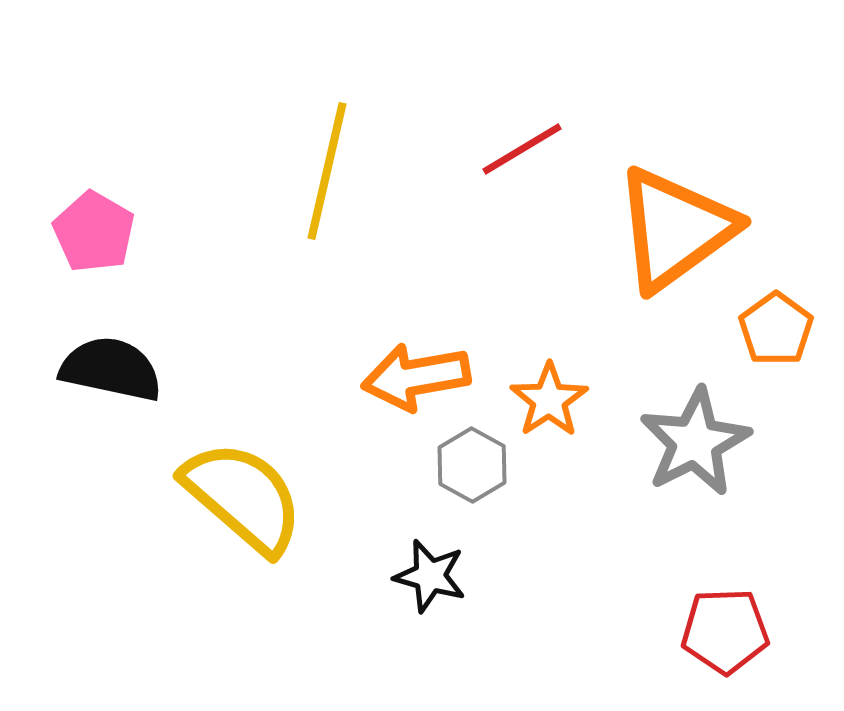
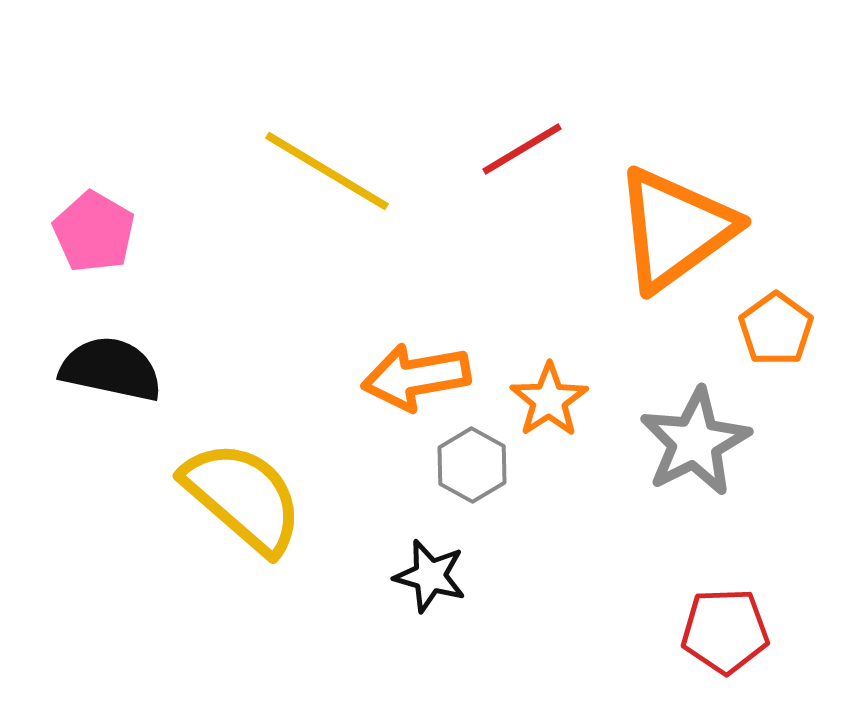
yellow line: rotated 72 degrees counterclockwise
